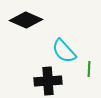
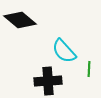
black diamond: moved 6 px left; rotated 16 degrees clockwise
